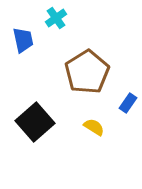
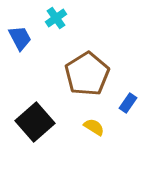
blue trapezoid: moved 3 px left, 2 px up; rotated 16 degrees counterclockwise
brown pentagon: moved 2 px down
